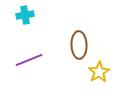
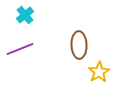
cyan cross: rotated 30 degrees counterclockwise
purple line: moved 9 px left, 11 px up
